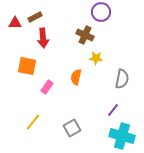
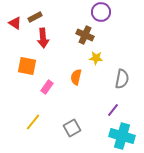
red triangle: rotated 32 degrees clockwise
